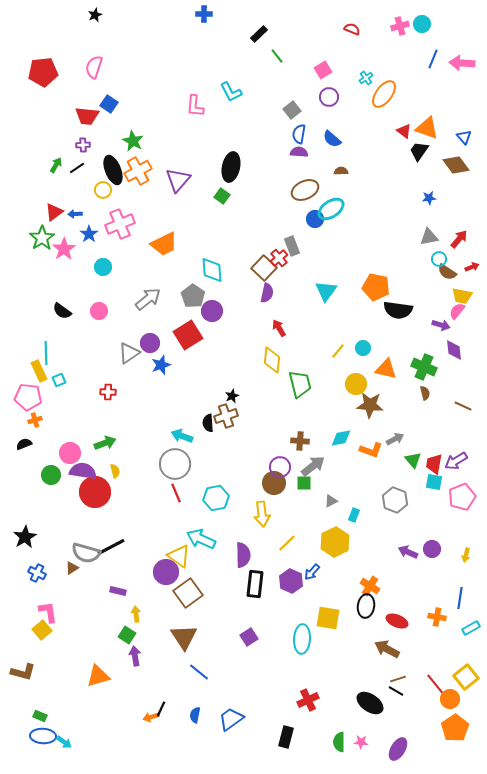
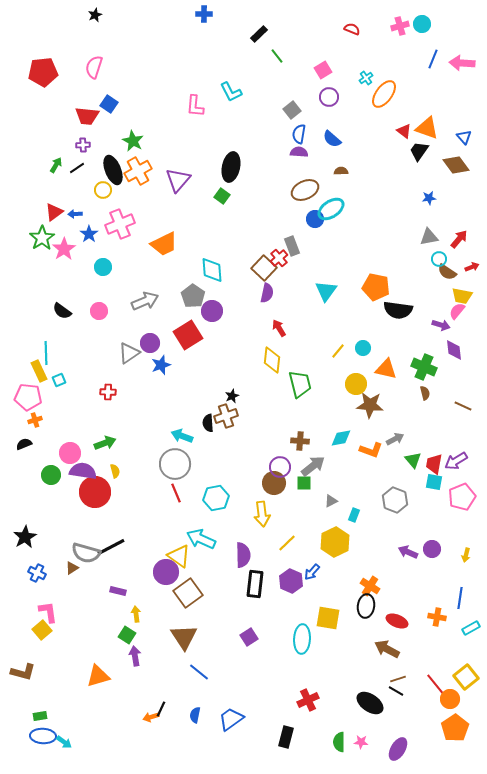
gray arrow at (148, 299): moved 3 px left, 2 px down; rotated 16 degrees clockwise
green rectangle at (40, 716): rotated 32 degrees counterclockwise
